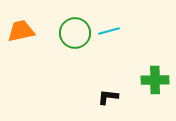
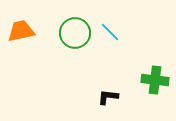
cyan line: moved 1 px right, 1 px down; rotated 60 degrees clockwise
green cross: rotated 8 degrees clockwise
